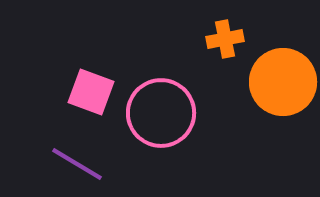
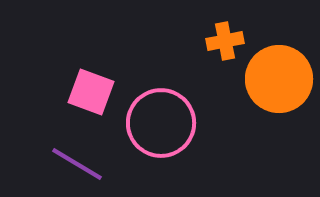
orange cross: moved 2 px down
orange circle: moved 4 px left, 3 px up
pink circle: moved 10 px down
